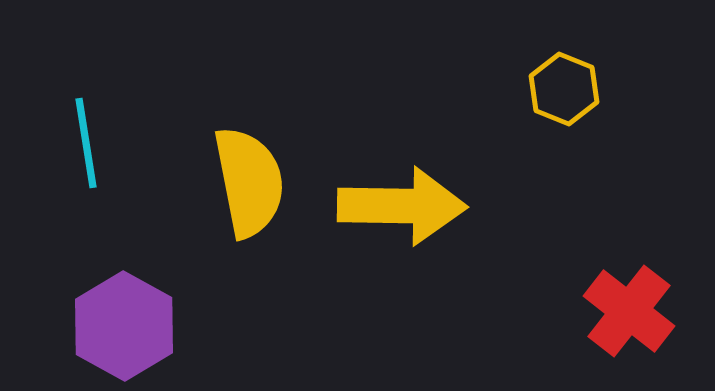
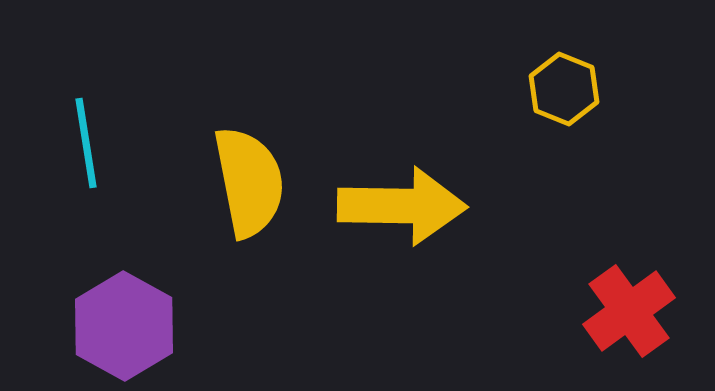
red cross: rotated 16 degrees clockwise
